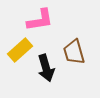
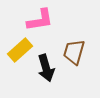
brown trapezoid: rotated 32 degrees clockwise
